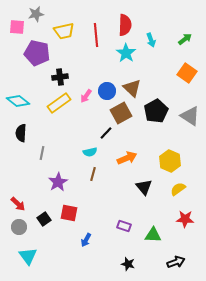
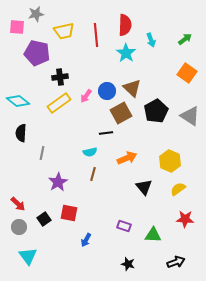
black line: rotated 40 degrees clockwise
